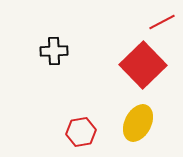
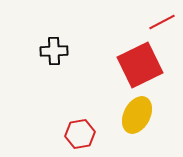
red square: moved 3 px left; rotated 18 degrees clockwise
yellow ellipse: moved 1 px left, 8 px up
red hexagon: moved 1 px left, 2 px down
